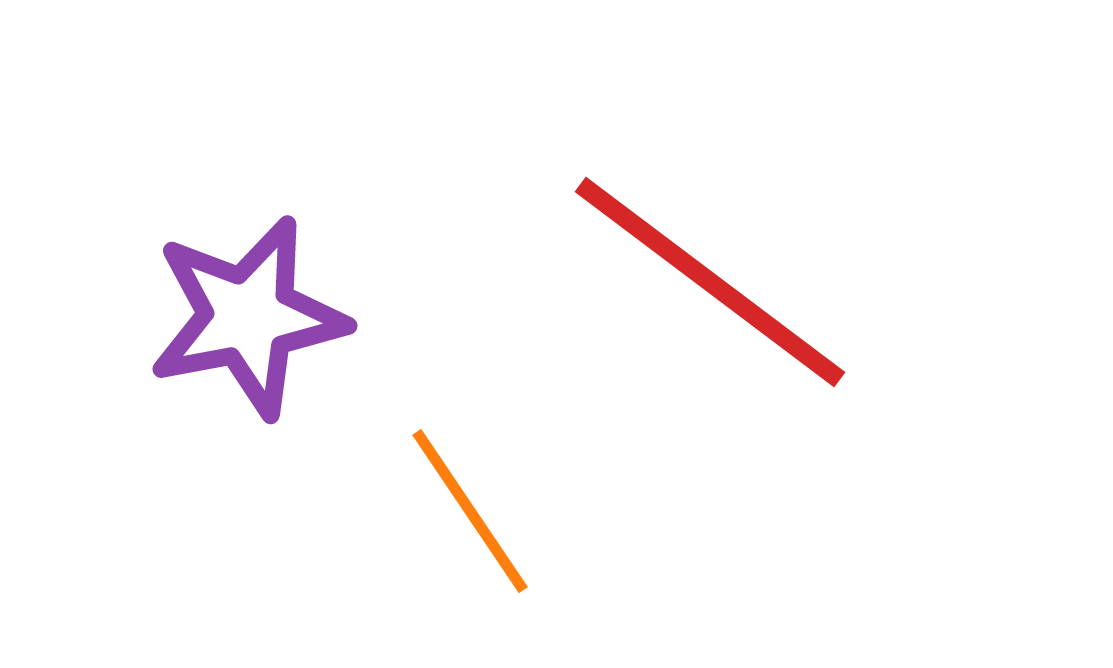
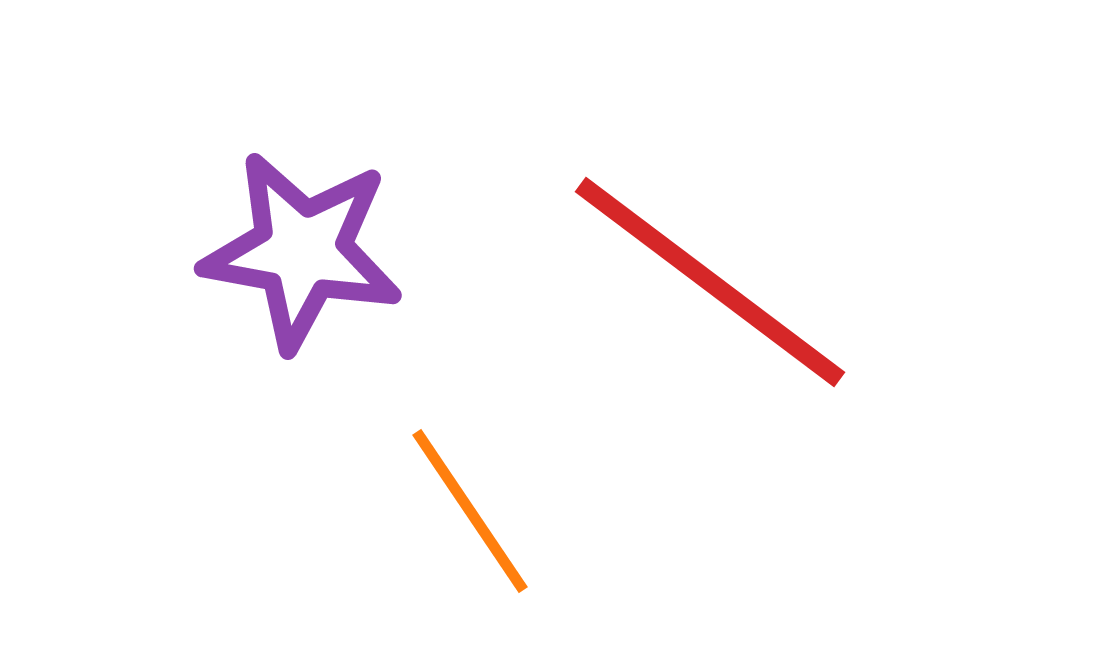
purple star: moved 54 px right, 66 px up; rotated 21 degrees clockwise
